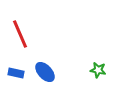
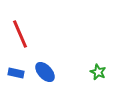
green star: moved 2 px down; rotated 14 degrees clockwise
